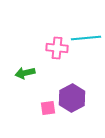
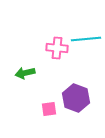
cyan line: moved 1 px down
purple hexagon: moved 4 px right; rotated 12 degrees counterclockwise
pink square: moved 1 px right, 1 px down
